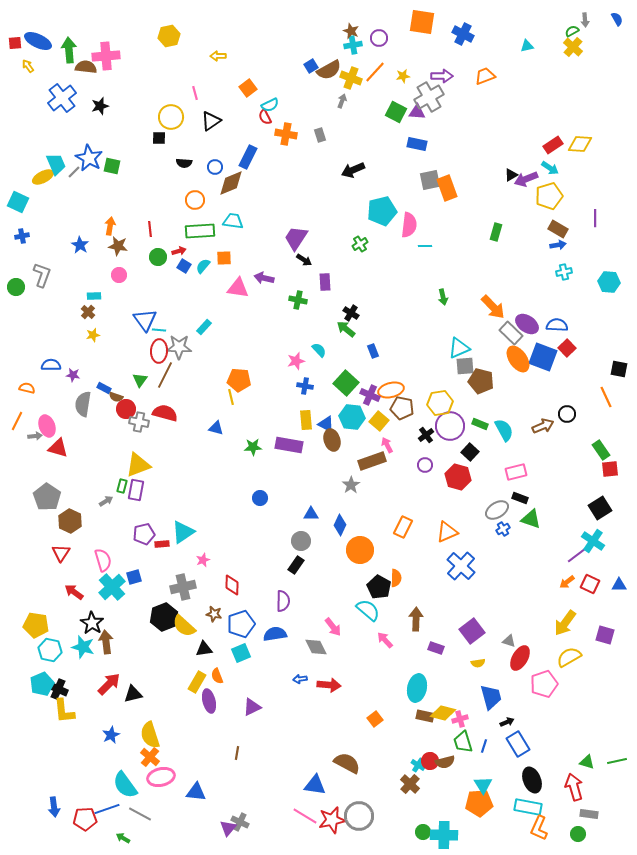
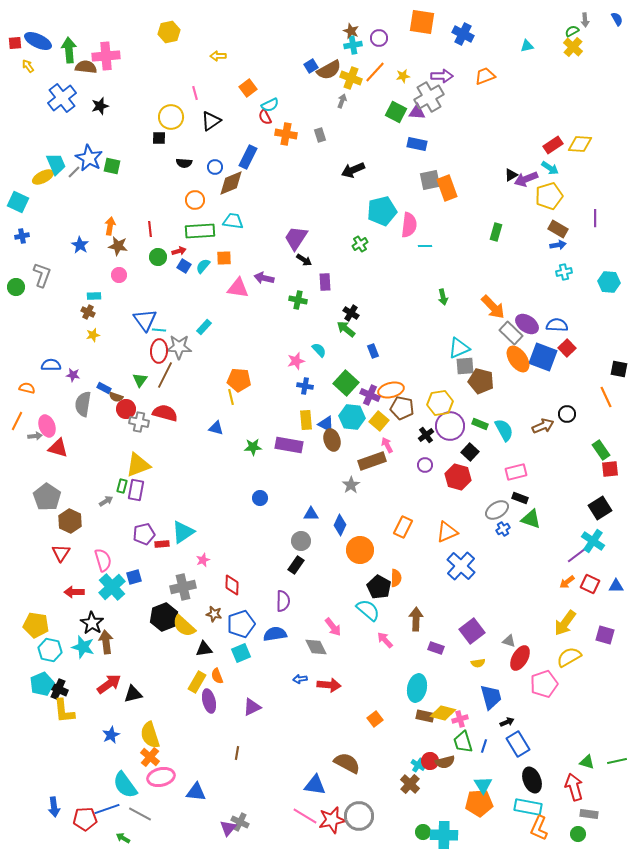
yellow hexagon at (169, 36): moved 4 px up
brown cross at (88, 312): rotated 16 degrees counterclockwise
blue triangle at (619, 585): moved 3 px left, 1 px down
red arrow at (74, 592): rotated 36 degrees counterclockwise
red arrow at (109, 684): rotated 10 degrees clockwise
